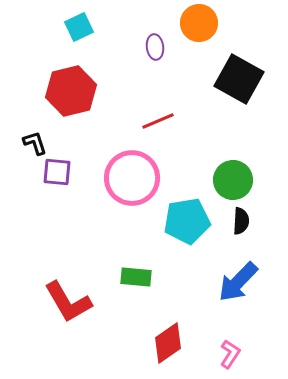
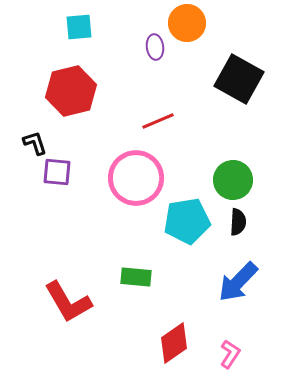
orange circle: moved 12 px left
cyan square: rotated 20 degrees clockwise
pink circle: moved 4 px right
black semicircle: moved 3 px left, 1 px down
red diamond: moved 6 px right
